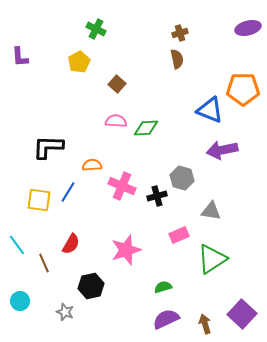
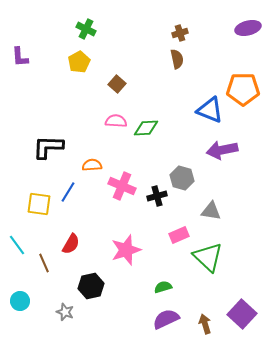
green cross: moved 10 px left
yellow square: moved 4 px down
green triangle: moved 4 px left, 2 px up; rotated 44 degrees counterclockwise
